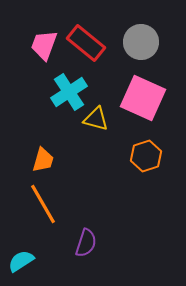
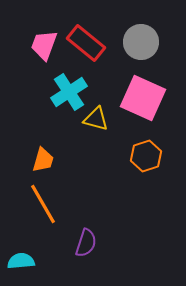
cyan semicircle: rotated 28 degrees clockwise
